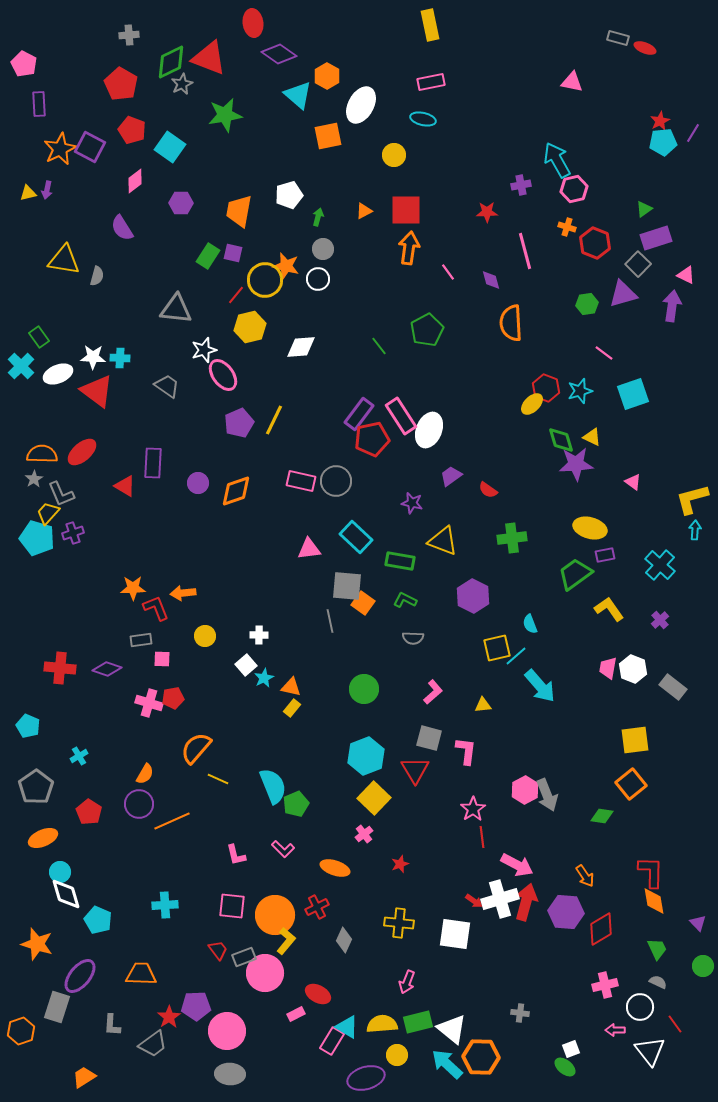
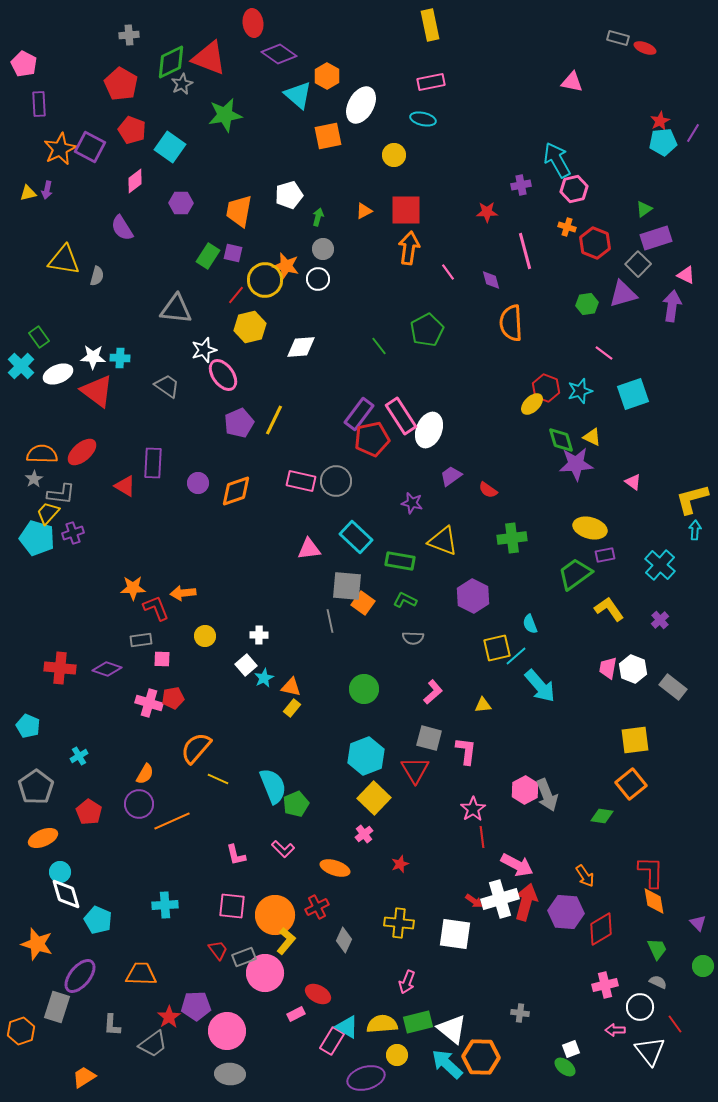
gray L-shape at (61, 494): rotated 60 degrees counterclockwise
